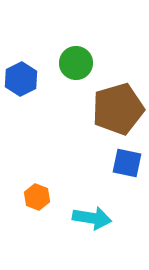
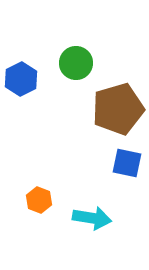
orange hexagon: moved 2 px right, 3 px down
